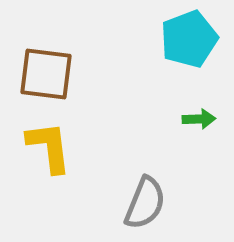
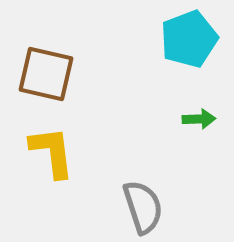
brown square: rotated 6 degrees clockwise
yellow L-shape: moved 3 px right, 5 px down
gray semicircle: moved 2 px left, 4 px down; rotated 40 degrees counterclockwise
